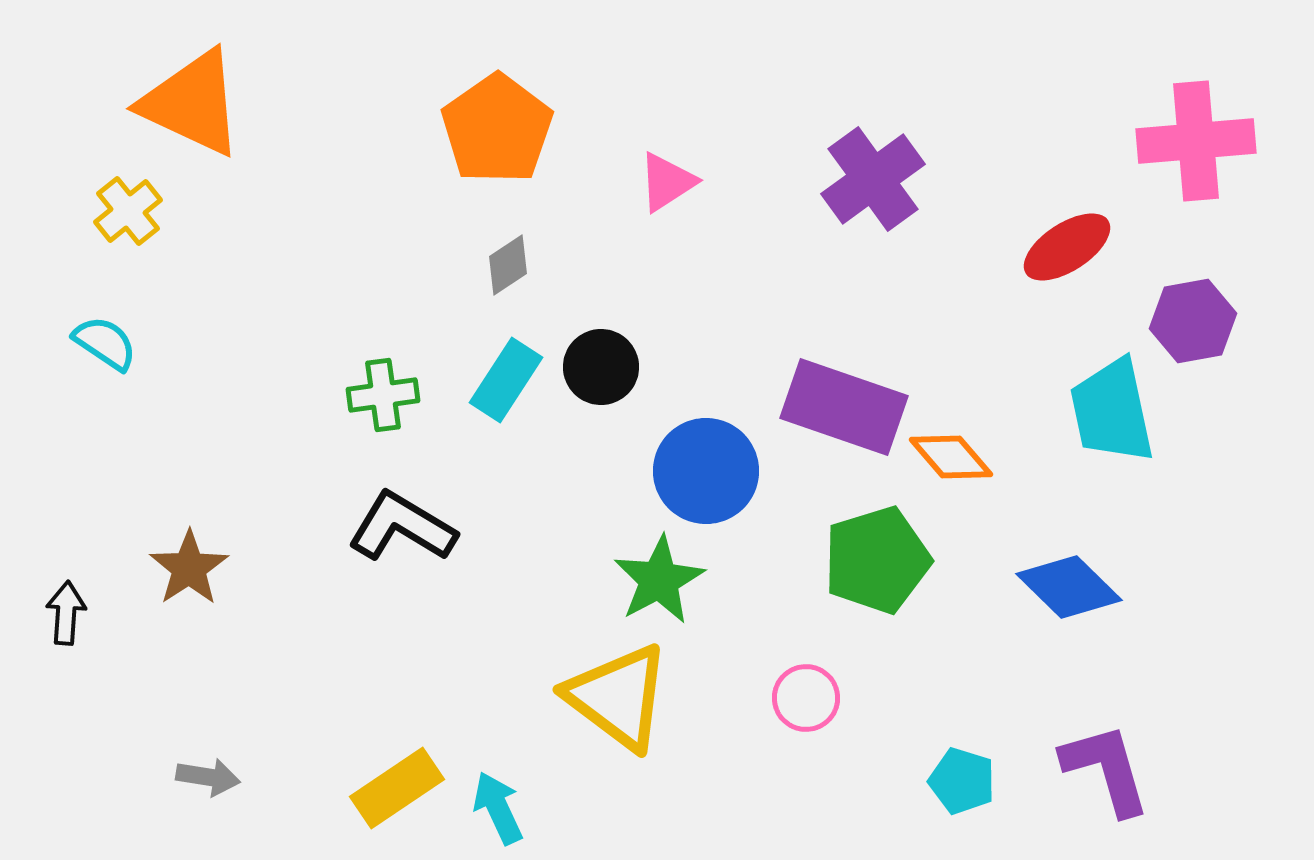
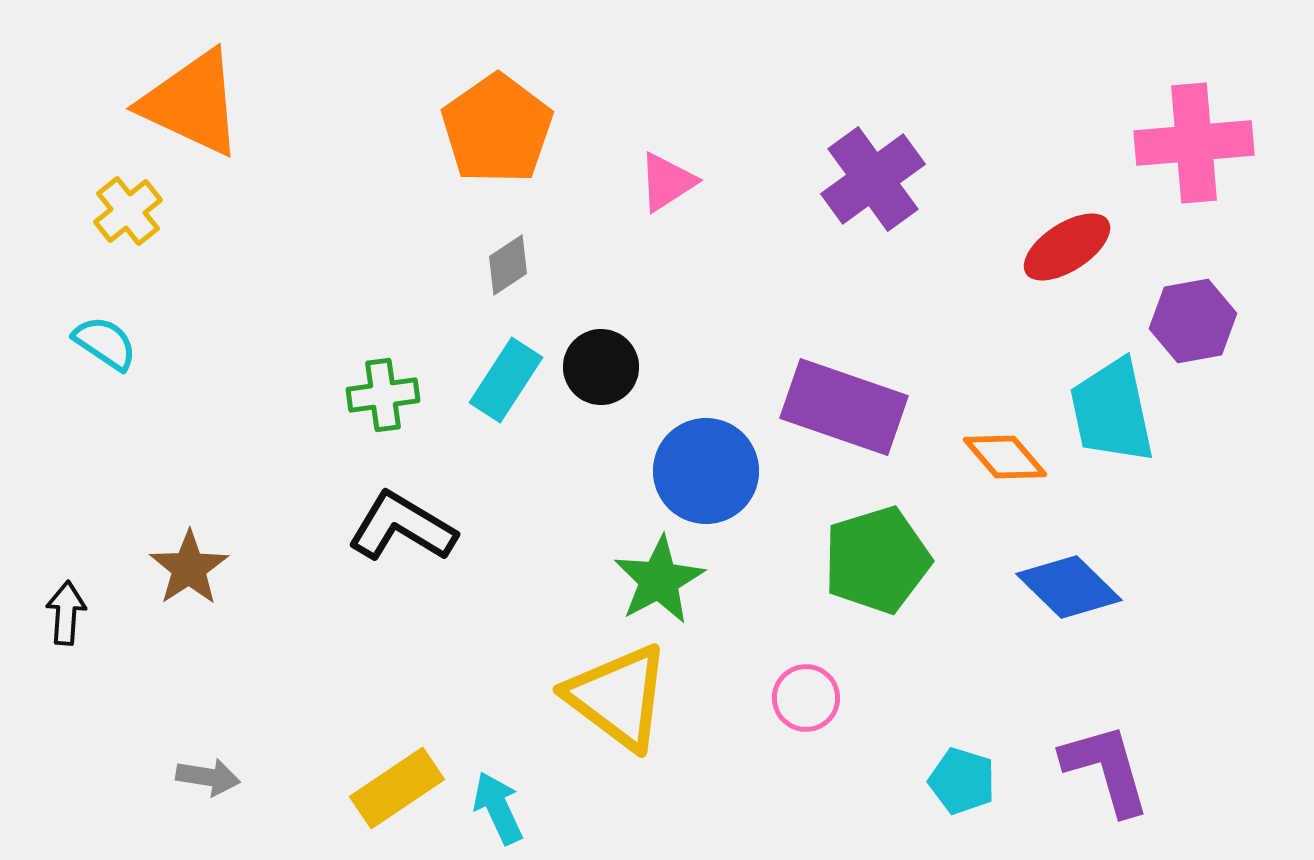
pink cross: moved 2 px left, 2 px down
orange diamond: moved 54 px right
